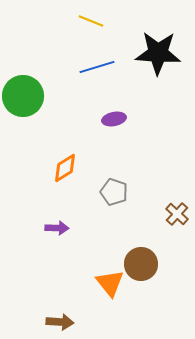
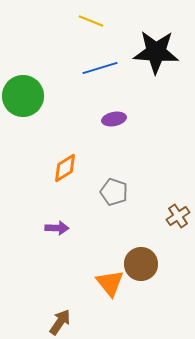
black star: moved 2 px left, 1 px up
blue line: moved 3 px right, 1 px down
brown cross: moved 1 px right, 2 px down; rotated 15 degrees clockwise
brown arrow: rotated 60 degrees counterclockwise
